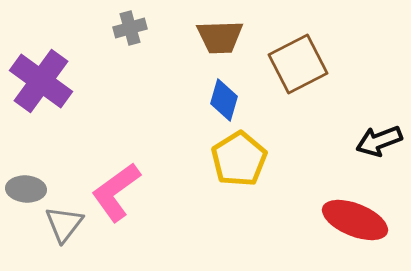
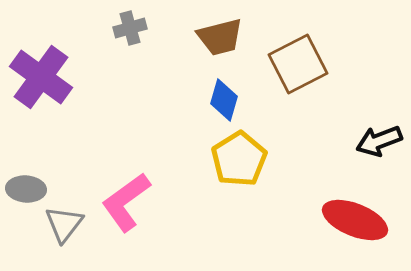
brown trapezoid: rotated 12 degrees counterclockwise
purple cross: moved 4 px up
pink L-shape: moved 10 px right, 10 px down
